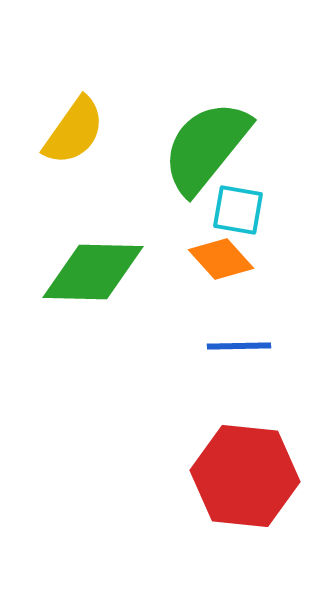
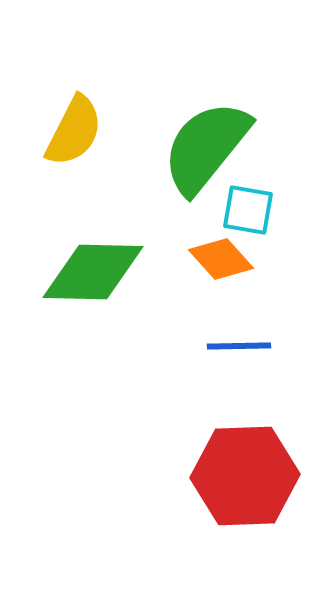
yellow semicircle: rotated 8 degrees counterclockwise
cyan square: moved 10 px right
red hexagon: rotated 8 degrees counterclockwise
